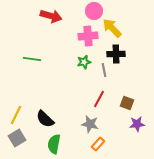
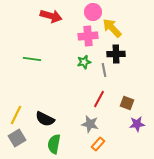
pink circle: moved 1 px left, 1 px down
black semicircle: rotated 18 degrees counterclockwise
